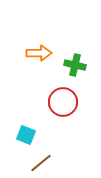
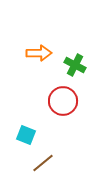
green cross: rotated 15 degrees clockwise
red circle: moved 1 px up
brown line: moved 2 px right
